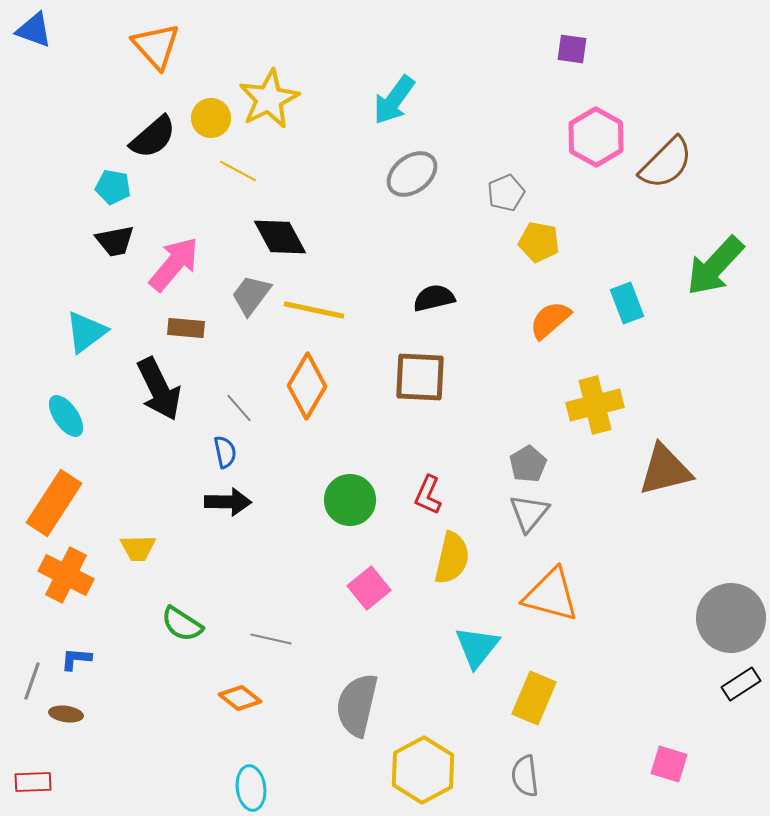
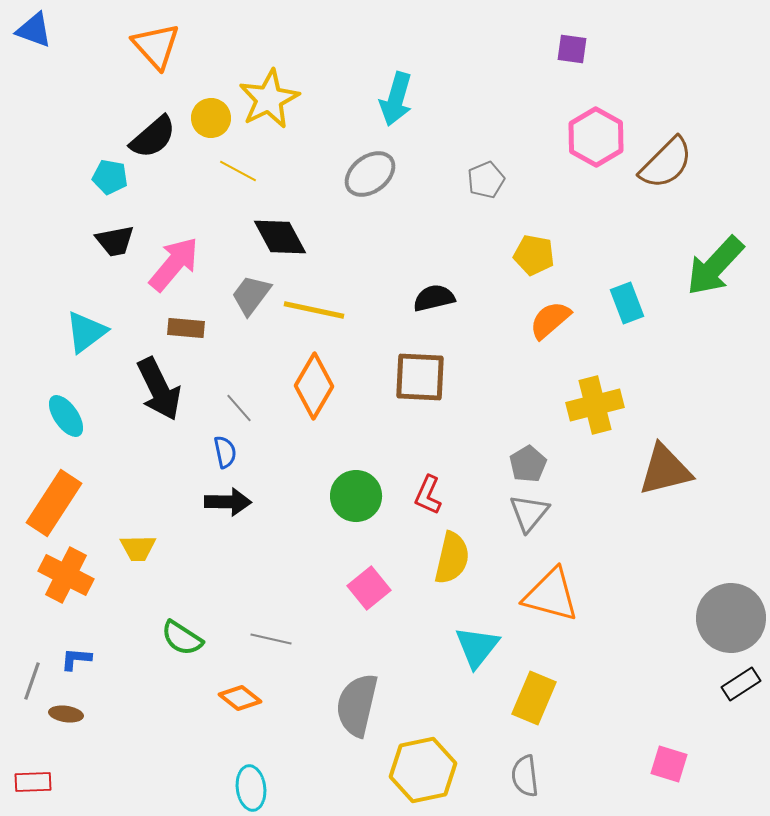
cyan arrow at (394, 100): moved 2 px right, 1 px up; rotated 20 degrees counterclockwise
gray ellipse at (412, 174): moved 42 px left
cyan pentagon at (113, 187): moved 3 px left, 10 px up
gray pentagon at (506, 193): moved 20 px left, 13 px up
yellow pentagon at (539, 242): moved 5 px left, 13 px down
orange diamond at (307, 386): moved 7 px right
green circle at (350, 500): moved 6 px right, 4 px up
green semicircle at (182, 624): moved 14 px down
yellow hexagon at (423, 770): rotated 16 degrees clockwise
